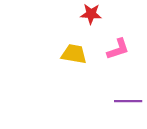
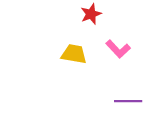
red star: rotated 25 degrees counterclockwise
pink L-shape: rotated 65 degrees clockwise
